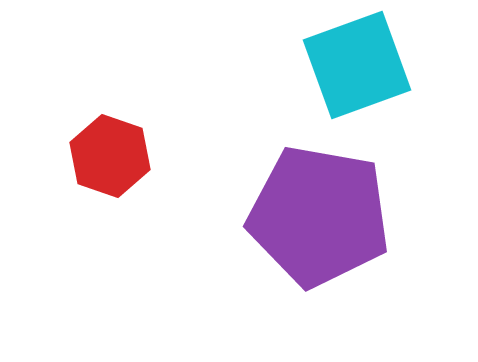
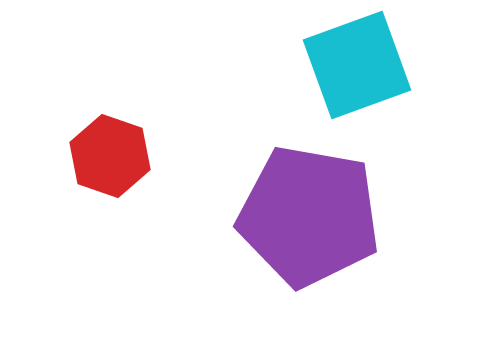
purple pentagon: moved 10 px left
